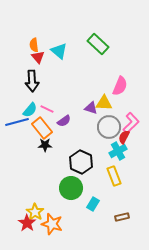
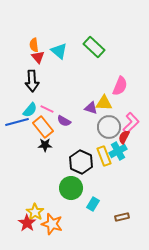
green rectangle: moved 4 px left, 3 px down
purple semicircle: rotated 64 degrees clockwise
orange rectangle: moved 1 px right, 1 px up
yellow rectangle: moved 10 px left, 20 px up
